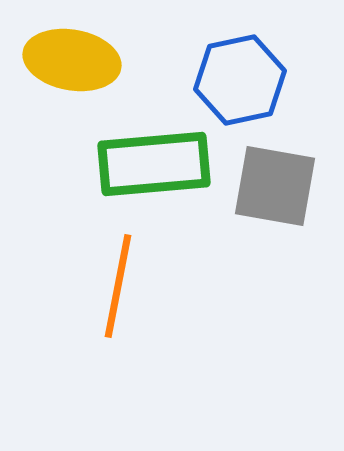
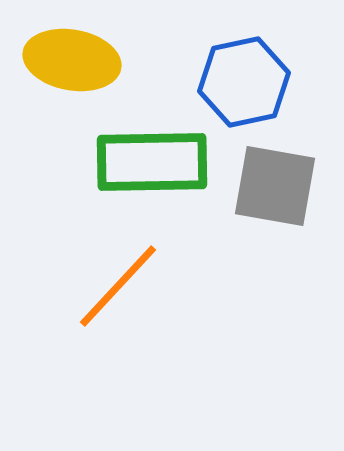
blue hexagon: moved 4 px right, 2 px down
green rectangle: moved 2 px left, 2 px up; rotated 4 degrees clockwise
orange line: rotated 32 degrees clockwise
